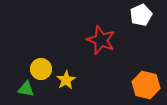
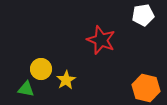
white pentagon: moved 2 px right; rotated 15 degrees clockwise
orange hexagon: moved 3 px down
